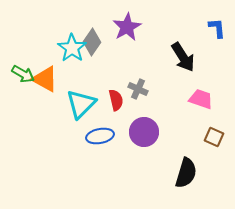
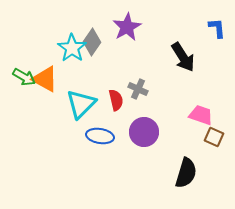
green arrow: moved 1 px right, 3 px down
pink trapezoid: moved 16 px down
blue ellipse: rotated 20 degrees clockwise
